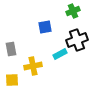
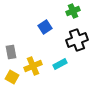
blue square: rotated 24 degrees counterclockwise
gray rectangle: moved 3 px down
cyan rectangle: moved 10 px down
yellow cross: rotated 12 degrees counterclockwise
yellow square: moved 3 px up; rotated 32 degrees clockwise
